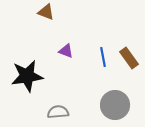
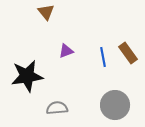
brown triangle: rotated 30 degrees clockwise
purple triangle: rotated 42 degrees counterclockwise
brown rectangle: moved 1 px left, 5 px up
gray semicircle: moved 1 px left, 4 px up
